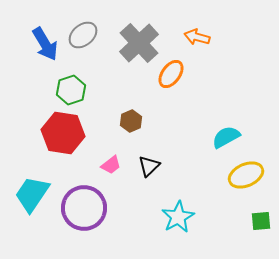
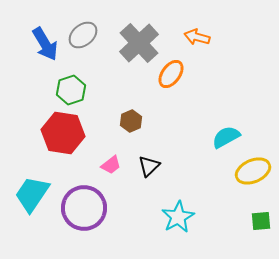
yellow ellipse: moved 7 px right, 4 px up
